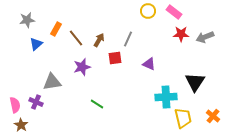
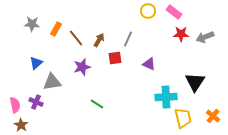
gray star: moved 5 px right, 4 px down; rotated 14 degrees clockwise
blue triangle: moved 19 px down
